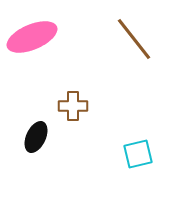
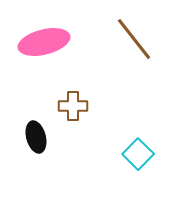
pink ellipse: moved 12 px right, 5 px down; rotated 9 degrees clockwise
black ellipse: rotated 40 degrees counterclockwise
cyan square: rotated 32 degrees counterclockwise
